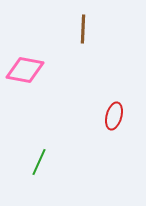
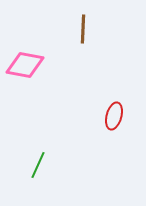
pink diamond: moved 5 px up
green line: moved 1 px left, 3 px down
